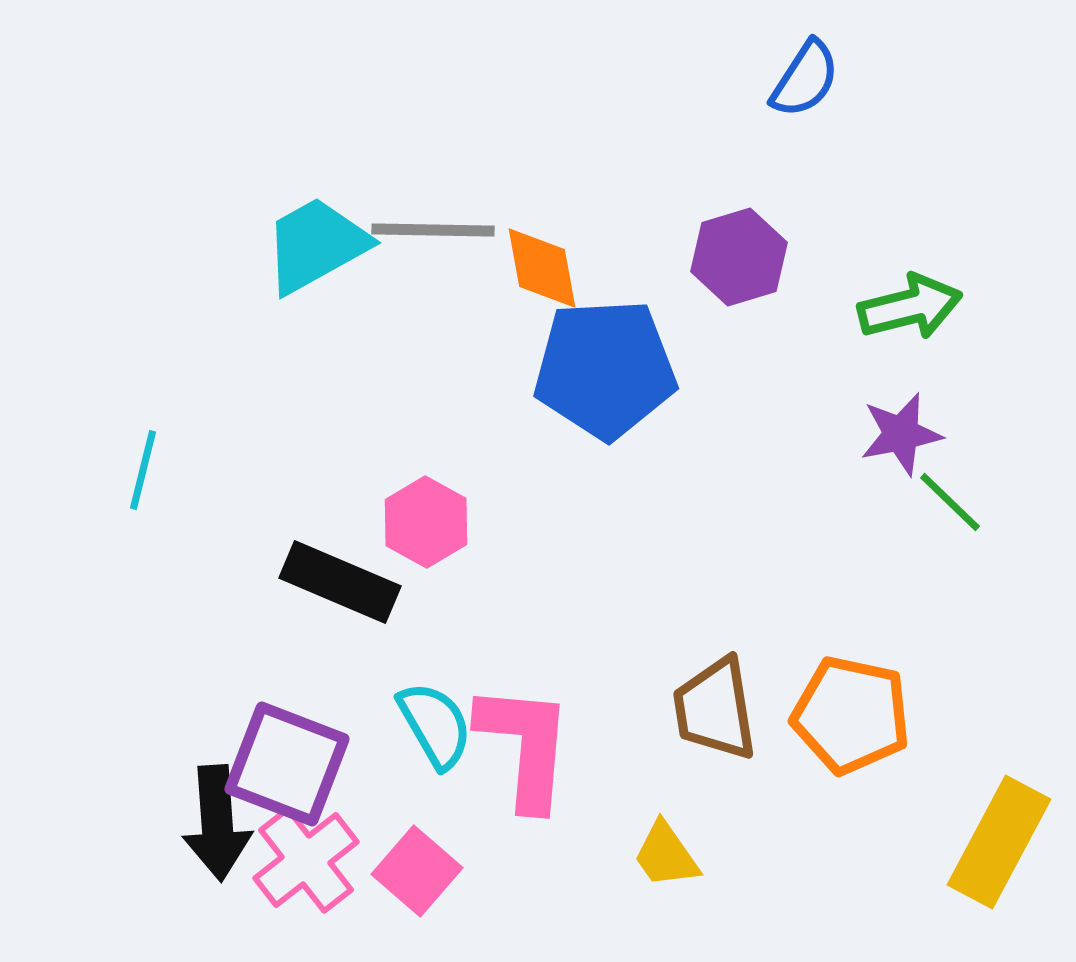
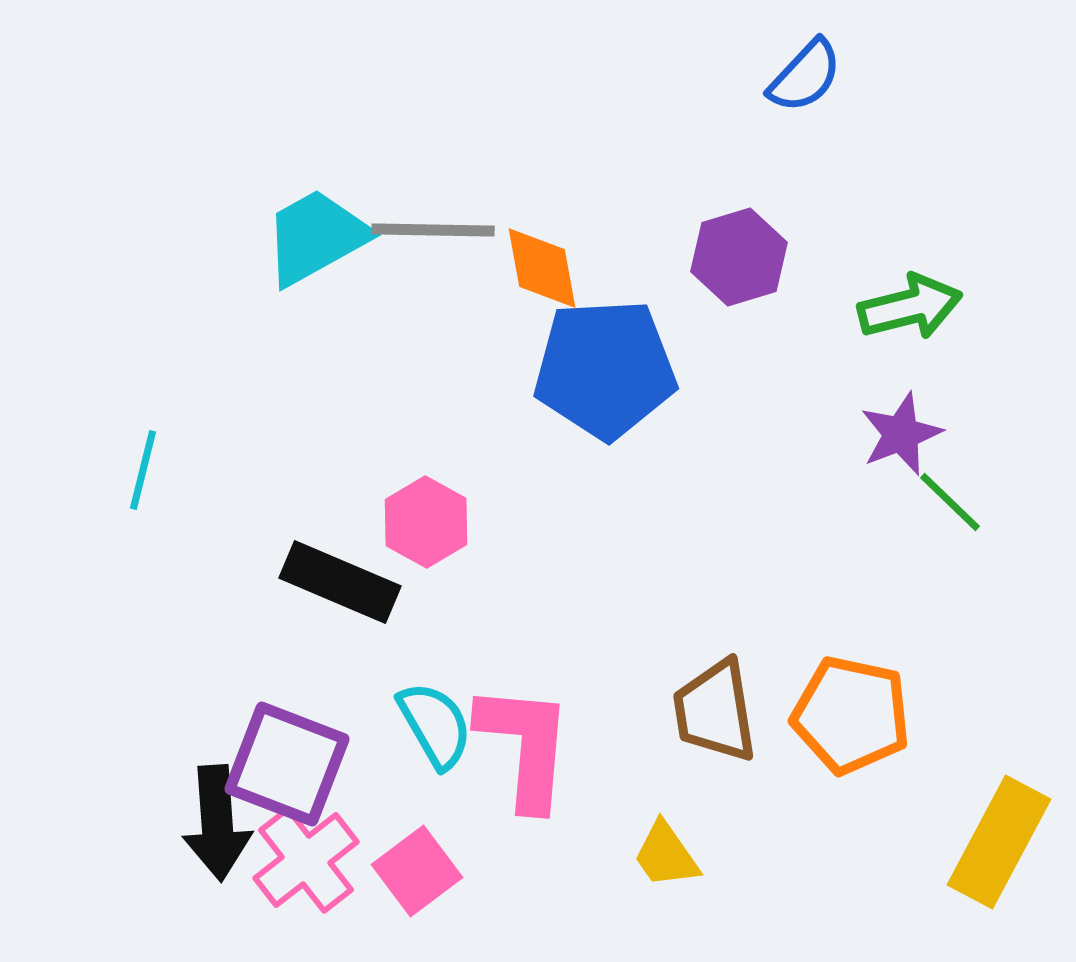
blue semicircle: moved 3 px up; rotated 10 degrees clockwise
cyan trapezoid: moved 8 px up
purple star: rotated 10 degrees counterclockwise
brown trapezoid: moved 2 px down
pink square: rotated 12 degrees clockwise
